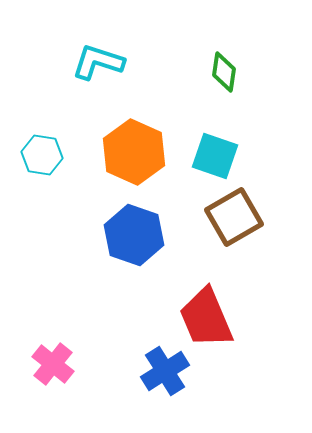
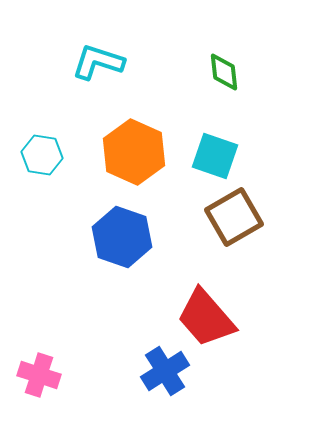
green diamond: rotated 15 degrees counterclockwise
blue hexagon: moved 12 px left, 2 px down
red trapezoid: rotated 18 degrees counterclockwise
pink cross: moved 14 px left, 11 px down; rotated 21 degrees counterclockwise
